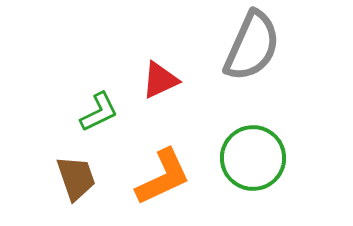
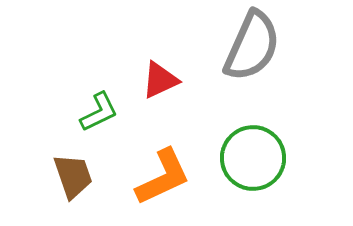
brown trapezoid: moved 3 px left, 2 px up
